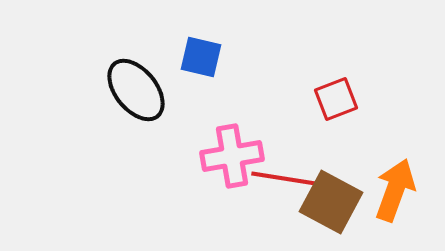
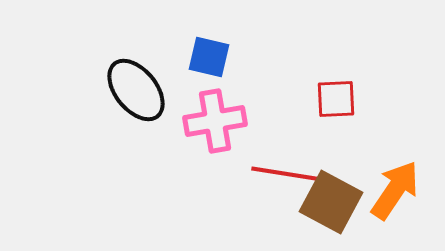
blue square: moved 8 px right
red square: rotated 18 degrees clockwise
pink cross: moved 17 px left, 35 px up
red line: moved 5 px up
orange arrow: rotated 14 degrees clockwise
